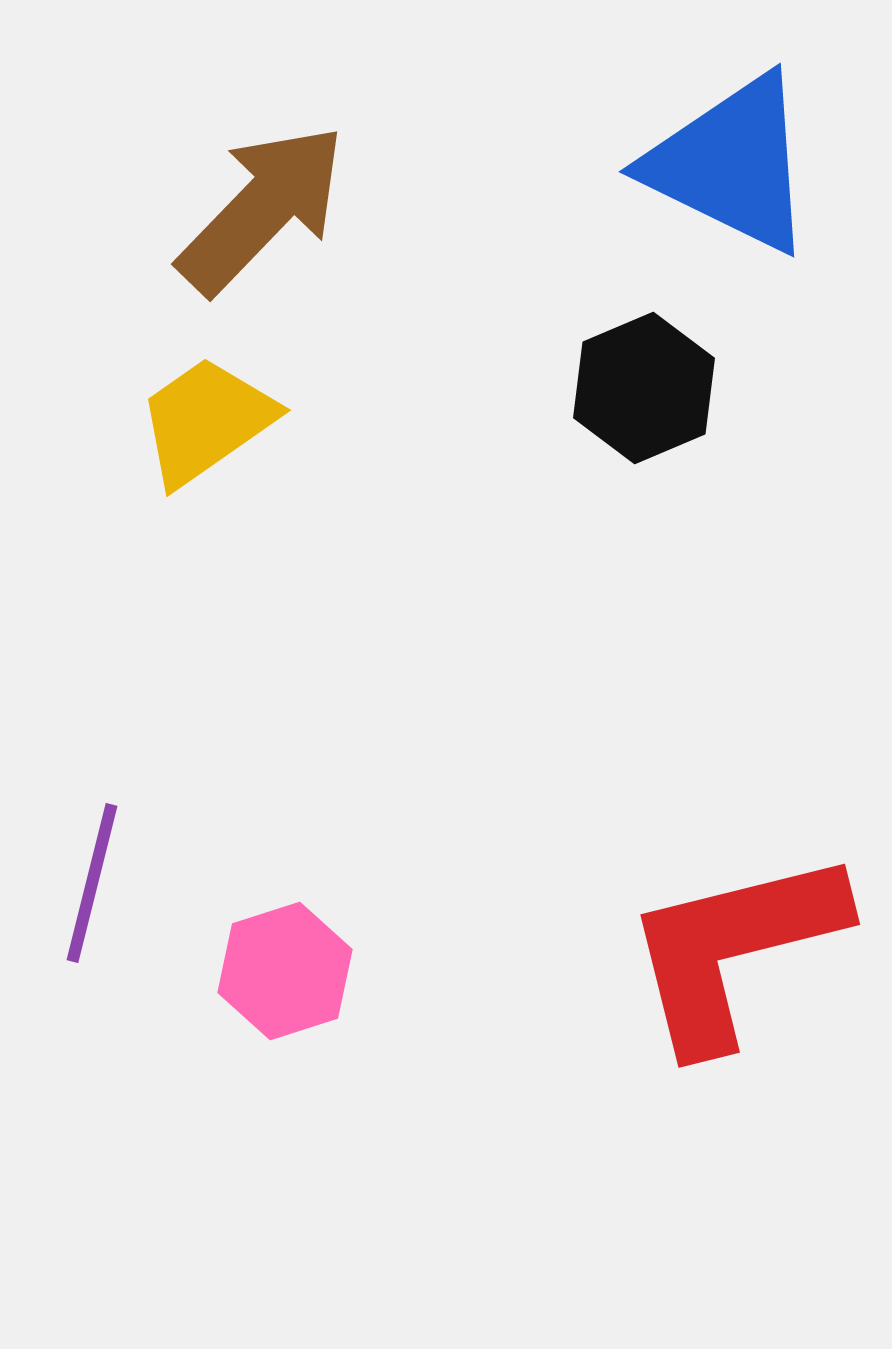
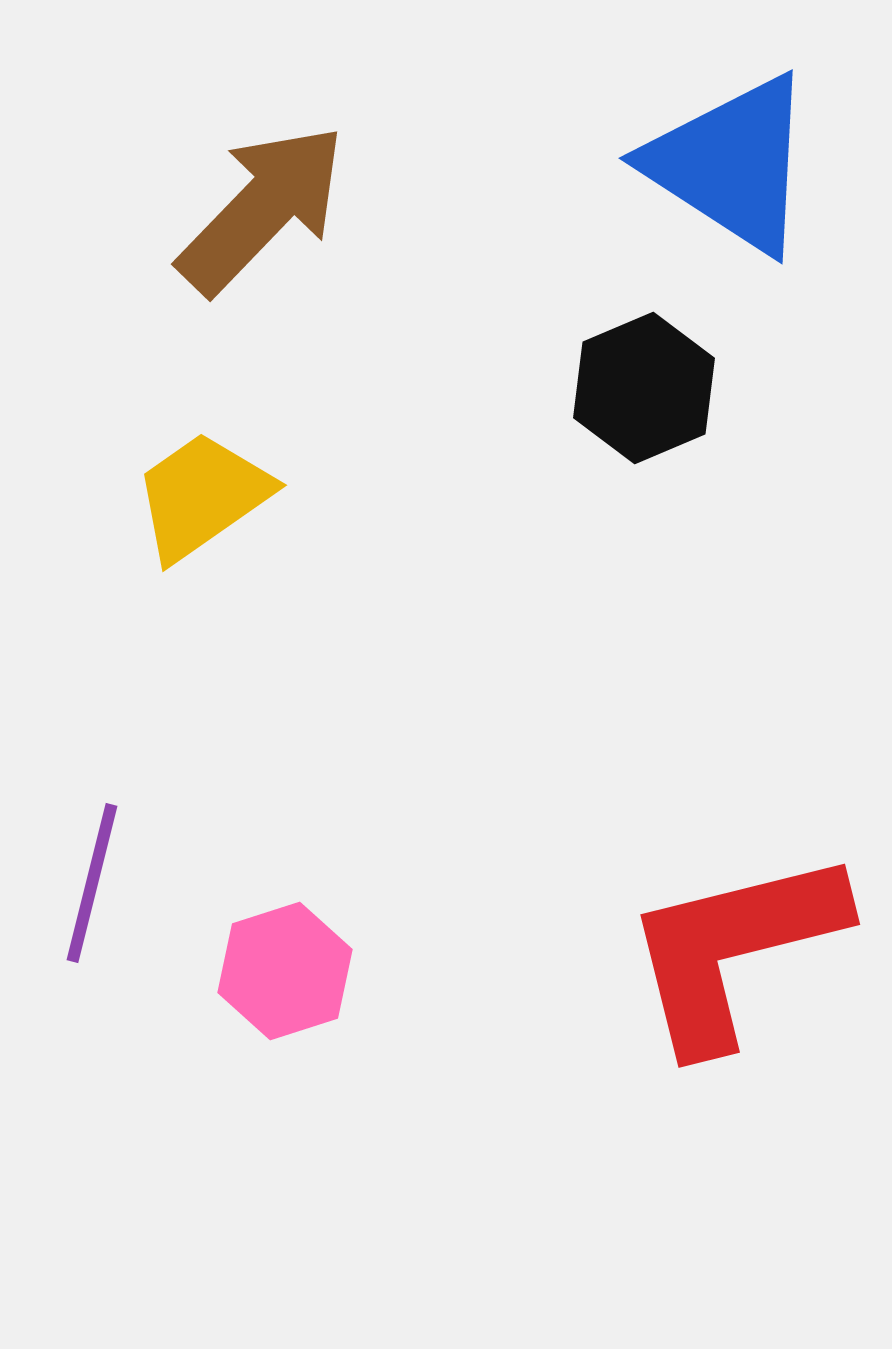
blue triangle: rotated 7 degrees clockwise
yellow trapezoid: moved 4 px left, 75 px down
